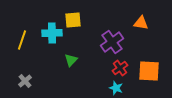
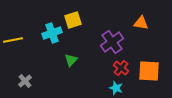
yellow square: rotated 12 degrees counterclockwise
cyan cross: rotated 18 degrees counterclockwise
yellow line: moved 9 px left; rotated 60 degrees clockwise
red cross: moved 1 px right; rotated 14 degrees counterclockwise
